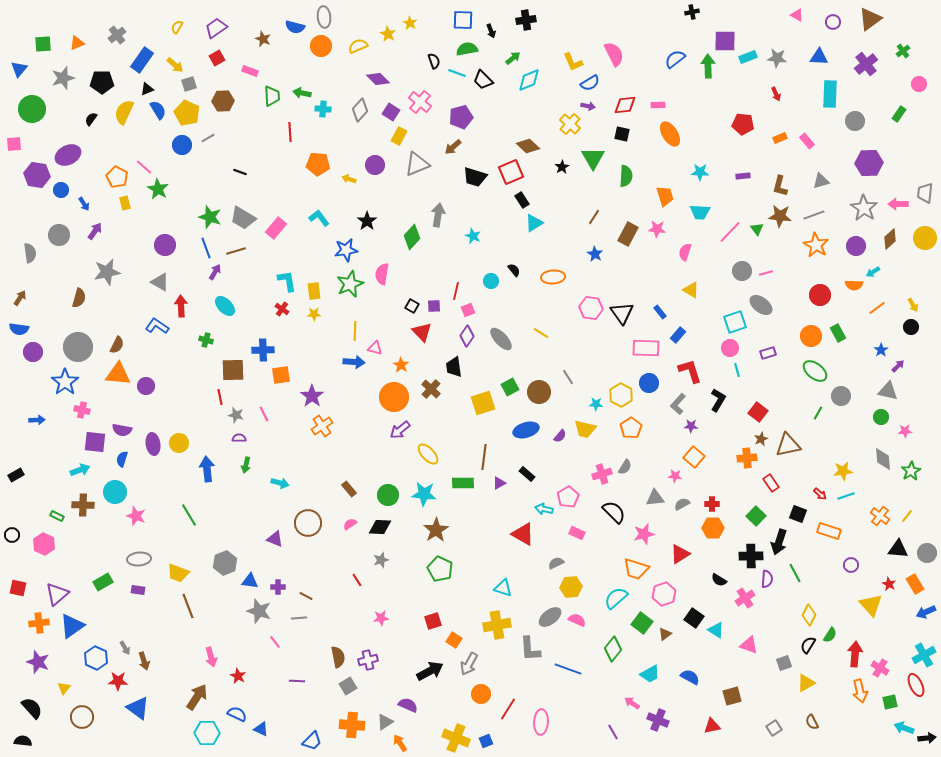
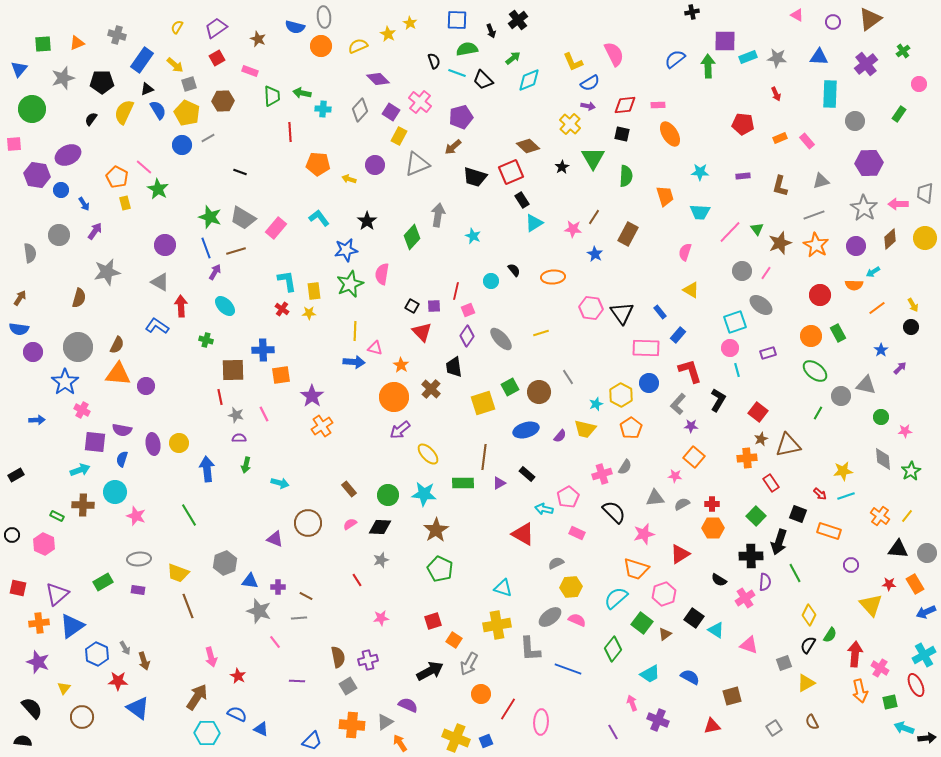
blue square at (463, 20): moved 6 px left
black cross at (526, 20): moved 8 px left; rotated 30 degrees counterclockwise
gray cross at (117, 35): rotated 36 degrees counterclockwise
brown star at (263, 39): moved 5 px left
brown star at (780, 216): moved 27 px down; rotated 25 degrees counterclockwise
pink star at (657, 229): moved 84 px left
pink line at (766, 273): rotated 40 degrees counterclockwise
yellow star at (314, 314): moved 5 px left, 1 px up
yellow line at (541, 333): rotated 49 degrees counterclockwise
purple arrow at (898, 366): moved 2 px right, 2 px down
gray triangle at (888, 391): moved 22 px left, 6 px up
cyan star at (596, 404): rotated 24 degrees counterclockwise
pink cross at (82, 410): rotated 14 degrees clockwise
purple semicircle at (767, 579): moved 2 px left, 3 px down
red star at (889, 584): rotated 24 degrees counterclockwise
blue hexagon at (96, 658): moved 1 px right, 4 px up
pink arrow at (632, 703): rotated 35 degrees clockwise
